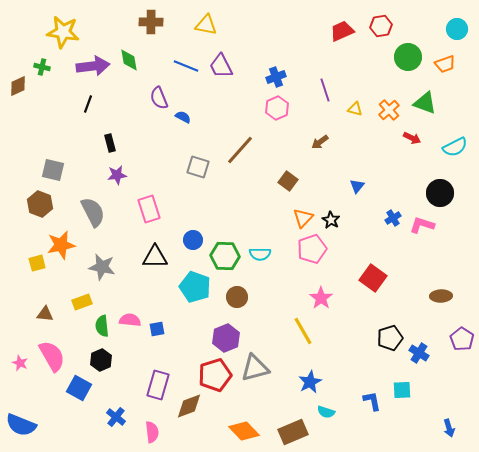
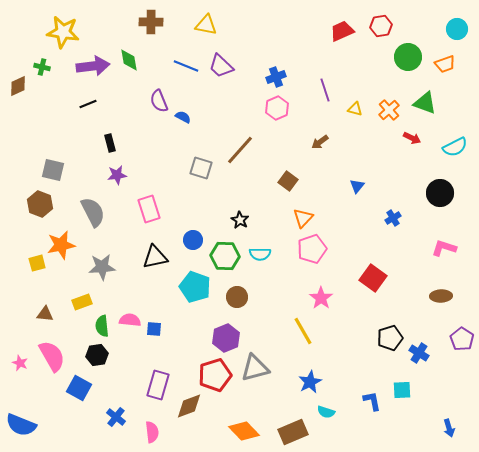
purple trapezoid at (221, 66): rotated 20 degrees counterclockwise
purple semicircle at (159, 98): moved 3 px down
black line at (88, 104): rotated 48 degrees clockwise
gray square at (198, 167): moved 3 px right, 1 px down
black star at (331, 220): moved 91 px left
pink L-shape at (422, 225): moved 22 px right, 23 px down
black triangle at (155, 257): rotated 12 degrees counterclockwise
gray star at (102, 267): rotated 16 degrees counterclockwise
blue square at (157, 329): moved 3 px left; rotated 14 degrees clockwise
black hexagon at (101, 360): moved 4 px left, 5 px up; rotated 15 degrees clockwise
